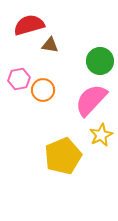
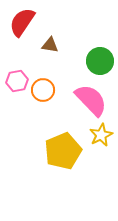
red semicircle: moved 7 px left, 3 px up; rotated 40 degrees counterclockwise
pink hexagon: moved 2 px left, 2 px down
pink semicircle: rotated 93 degrees clockwise
yellow pentagon: moved 5 px up
